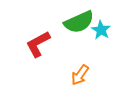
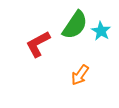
green semicircle: moved 4 px left, 3 px down; rotated 32 degrees counterclockwise
cyan star: moved 1 px down
